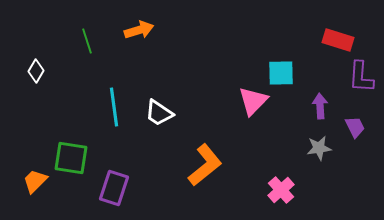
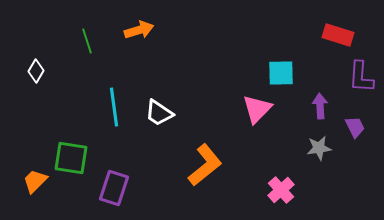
red rectangle: moved 5 px up
pink triangle: moved 4 px right, 8 px down
